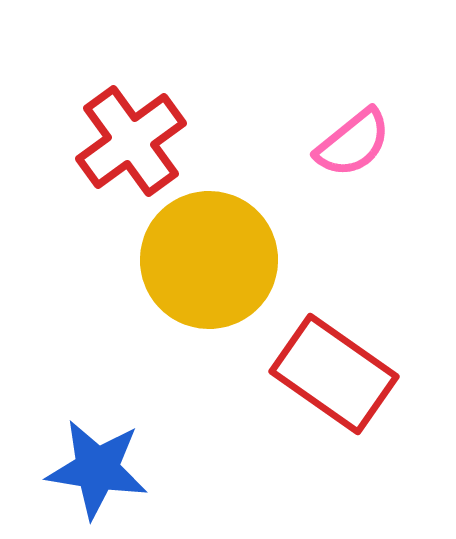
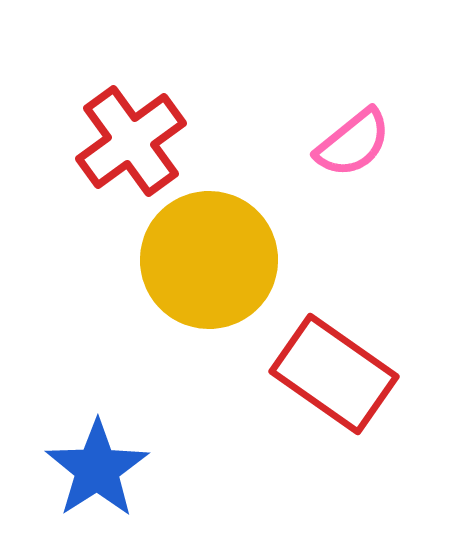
blue star: rotated 30 degrees clockwise
